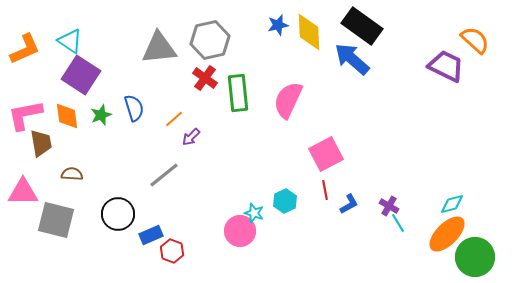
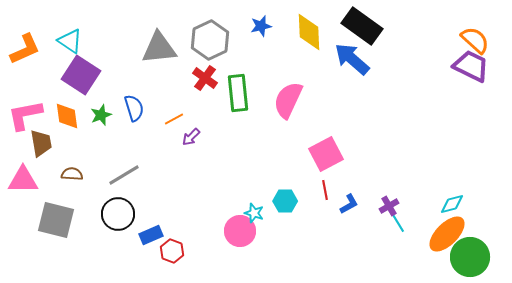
blue star: moved 17 px left, 1 px down
gray hexagon: rotated 12 degrees counterclockwise
purple trapezoid: moved 25 px right
orange line: rotated 12 degrees clockwise
gray line: moved 40 px left; rotated 8 degrees clockwise
pink triangle: moved 12 px up
cyan hexagon: rotated 25 degrees clockwise
purple cross: rotated 30 degrees clockwise
green circle: moved 5 px left
